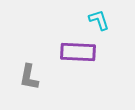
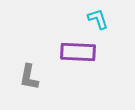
cyan L-shape: moved 1 px left, 1 px up
